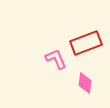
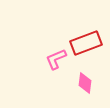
pink L-shape: rotated 90 degrees counterclockwise
